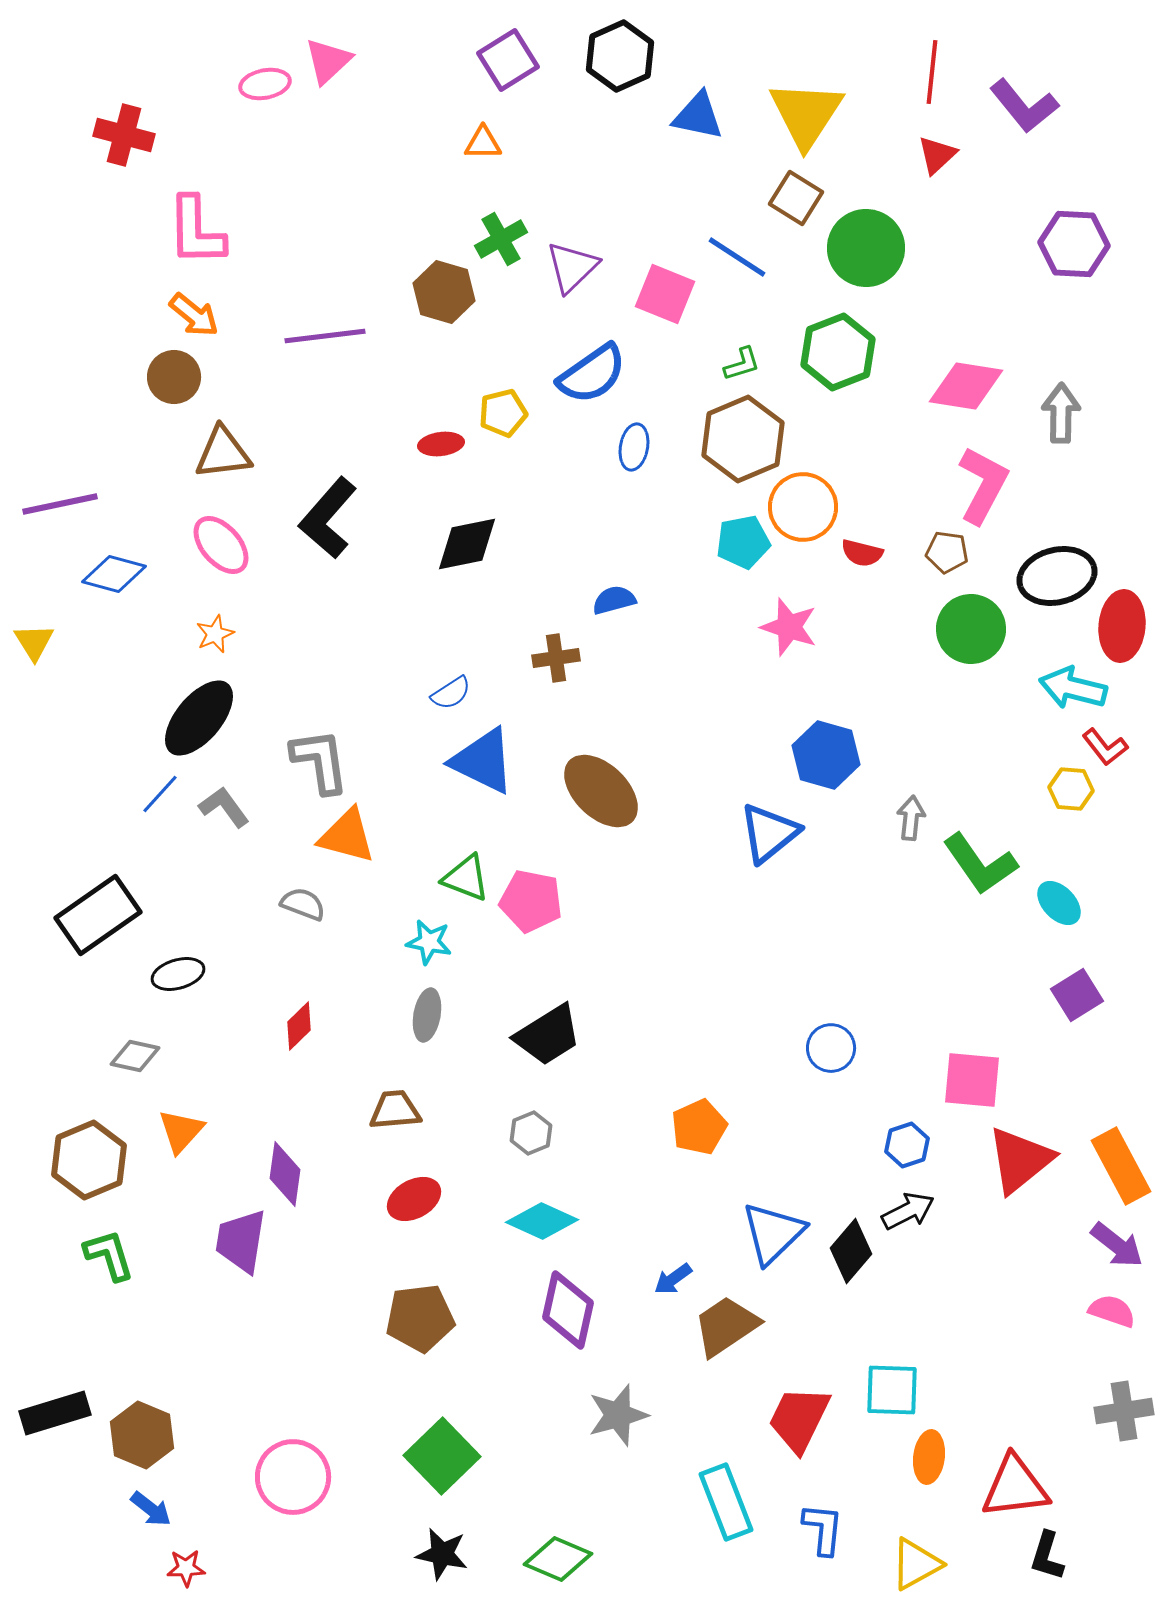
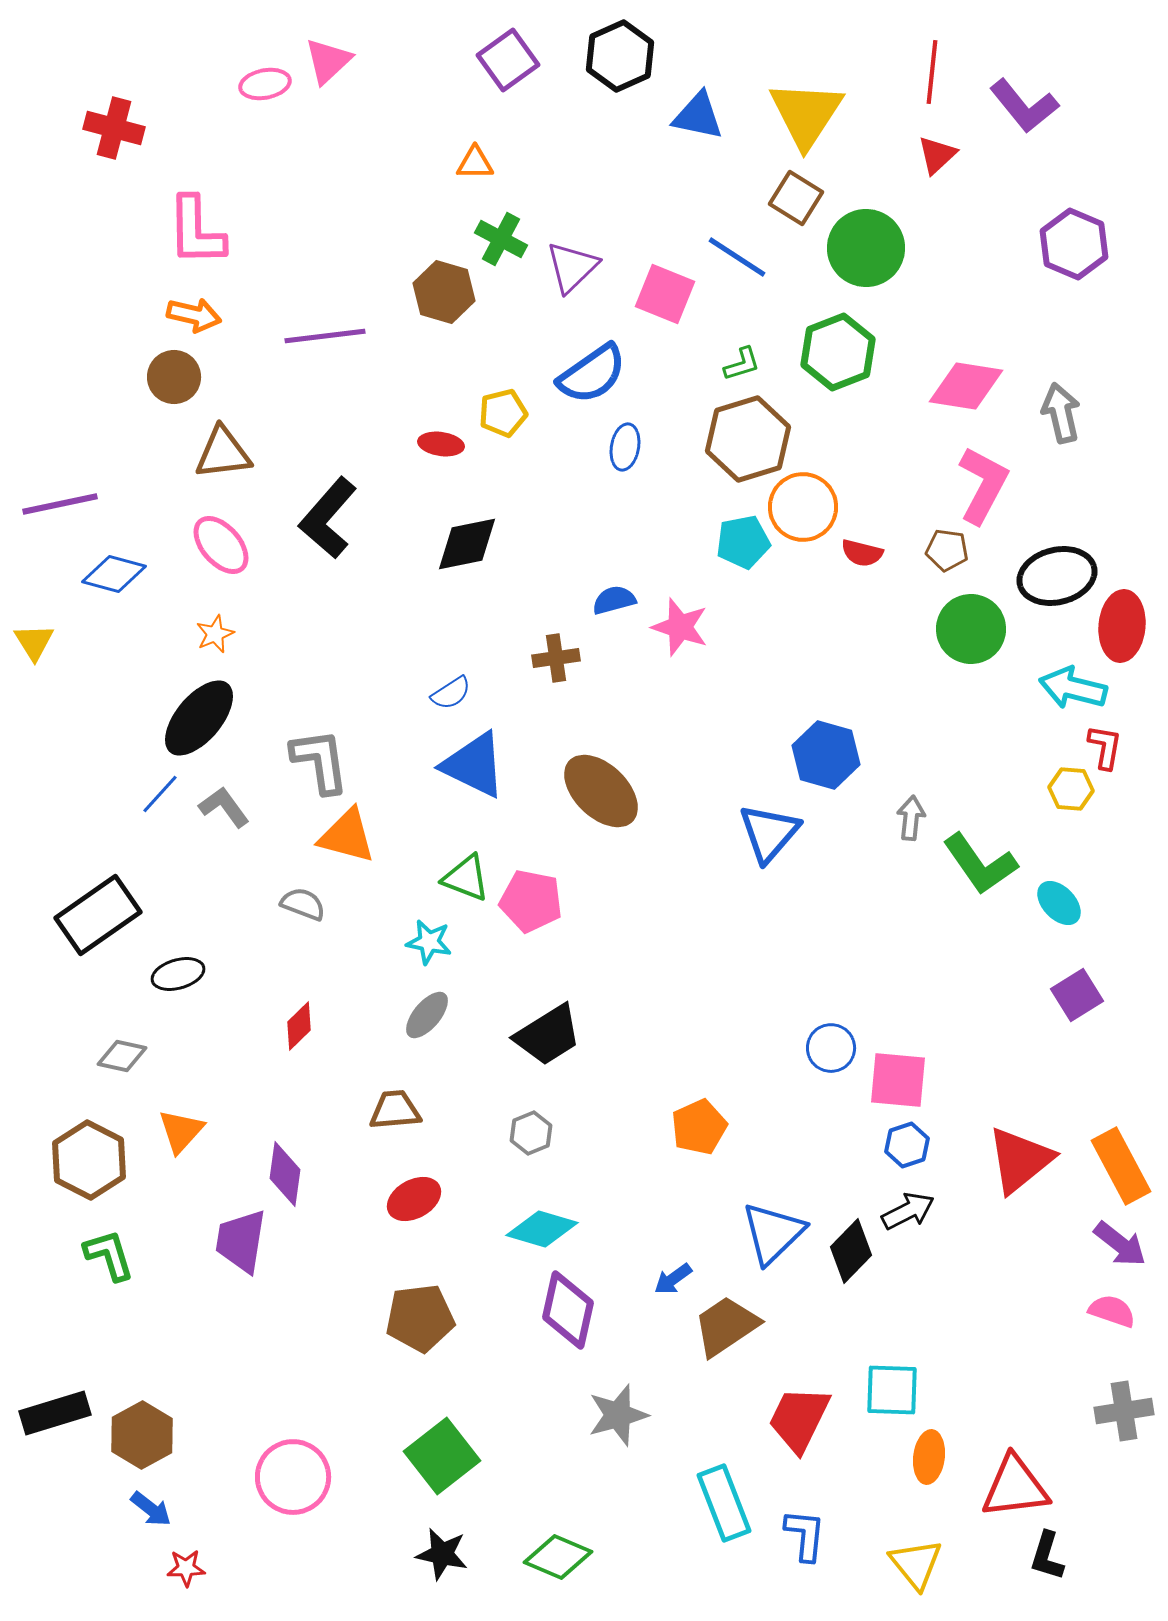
purple square at (508, 60): rotated 4 degrees counterclockwise
red cross at (124, 135): moved 10 px left, 7 px up
orange triangle at (483, 143): moved 8 px left, 20 px down
green cross at (501, 239): rotated 33 degrees counterclockwise
purple hexagon at (1074, 244): rotated 20 degrees clockwise
orange arrow at (194, 315): rotated 26 degrees counterclockwise
gray arrow at (1061, 413): rotated 14 degrees counterclockwise
brown hexagon at (743, 439): moved 5 px right; rotated 6 degrees clockwise
red ellipse at (441, 444): rotated 15 degrees clockwise
blue ellipse at (634, 447): moved 9 px left
brown pentagon at (947, 552): moved 2 px up
pink star at (789, 627): moved 109 px left
red L-shape at (1105, 747): rotated 132 degrees counterclockwise
blue triangle at (483, 761): moved 9 px left, 4 px down
blue triangle at (769, 833): rotated 10 degrees counterclockwise
gray ellipse at (427, 1015): rotated 30 degrees clockwise
gray diamond at (135, 1056): moved 13 px left
pink square at (972, 1080): moved 74 px left
brown hexagon at (89, 1160): rotated 10 degrees counterclockwise
cyan diamond at (542, 1221): moved 8 px down; rotated 8 degrees counterclockwise
purple arrow at (1117, 1245): moved 3 px right, 1 px up
black diamond at (851, 1251): rotated 4 degrees clockwise
brown hexagon at (142, 1435): rotated 8 degrees clockwise
green square at (442, 1456): rotated 6 degrees clockwise
cyan rectangle at (726, 1502): moved 2 px left, 1 px down
blue L-shape at (823, 1529): moved 18 px left, 6 px down
green diamond at (558, 1559): moved 2 px up
yellow triangle at (916, 1564): rotated 40 degrees counterclockwise
